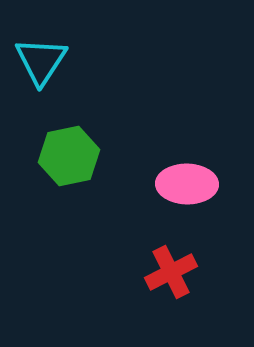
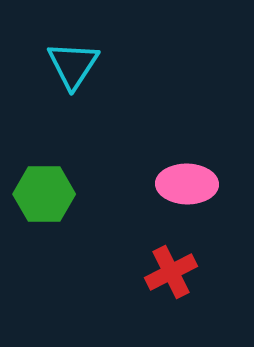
cyan triangle: moved 32 px right, 4 px down
green hexagon: moved 25 px left, 38 px down; rotated 12 degrees clockwise
